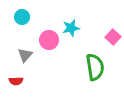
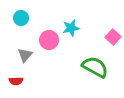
cyan circle: moved 1 px left, 1 px down
green semicircle: rotated 52 degrees counterclockwise
